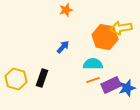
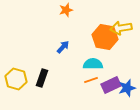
orange line: moved 2 px left
